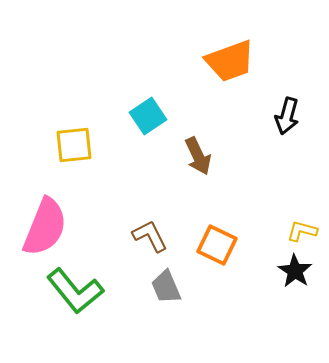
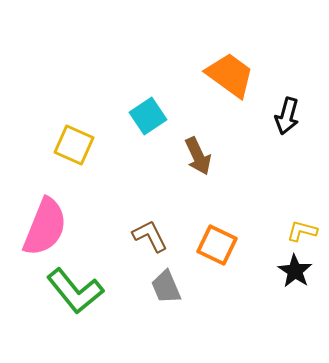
orange trapezoid: moved 14 px down; rotated 124 degrees counterclockwise
yellow square: rotated 30 degrees clockwise
